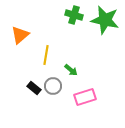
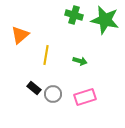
green arrow: moved 9 px right, 9 px up; rotated 24 degrees counterclockwise
gray circle: moved 8 px down
